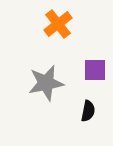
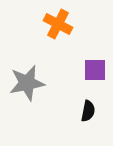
orange cross: rotated 24 degrees counterclockwise
gray star: moved 19 px left
